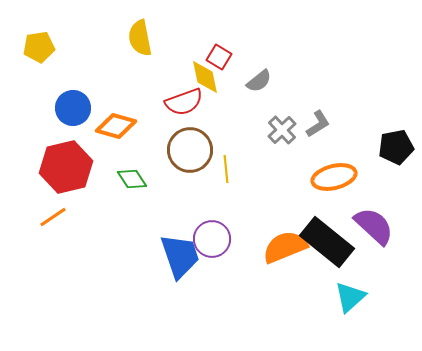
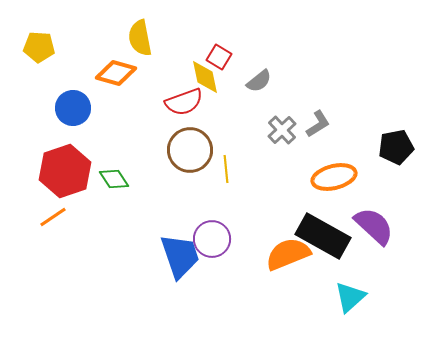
yellow pentagon: rotated 12 degrees clockwise
orange diamond: moved 53 px up
red hexagon: moved 1 px left, 4 px down; rotated 6 degrees counterclockwise
green diamond: moved 18 px left
black rectangle: moved 4 px left, 6 px up; rotated 10 degrees counterclockwise
orange semicircle: moved 3 px right, 7 px down
